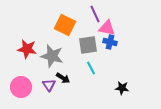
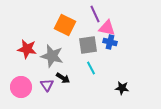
purple triangle: moved 2 px left
